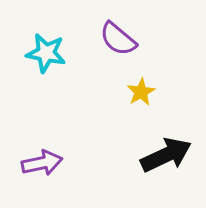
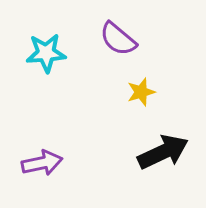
cyan star: rotated 15 degrees counterclockwise
yellow star: rotated 12 degrees clockwise
black arrow: moved 3 px left, 3 px up
